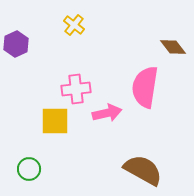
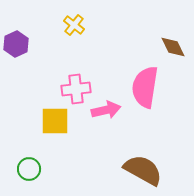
brown diamond: rotated 12 degrees clockwise
pink arrow: moved 1 px left, 3 px up
